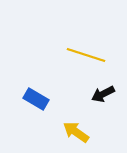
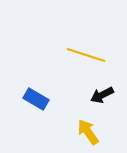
black arrow: moved 1 px left, 1 px down
yellow arrow: moved 12 px right; rotated 20 degrees clockwise
